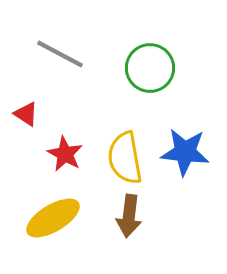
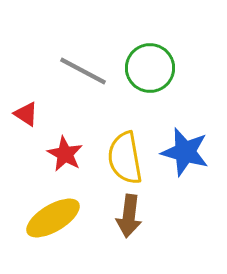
gray line: moved 23 px right, 17 px down
blue star: rotated 9 degrees clockwise
